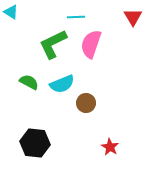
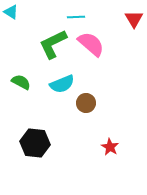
red triangle: moved 1 px right, 2 px down
pink semicircle: rotated 112 degrees clockwise
green semicircle: moved 8 px left
